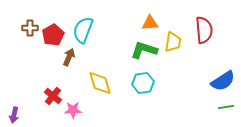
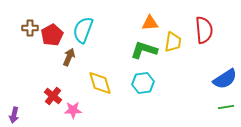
red pentagon: moved 1 px left
blue semicircle: moved 2 px right, 2 px up
